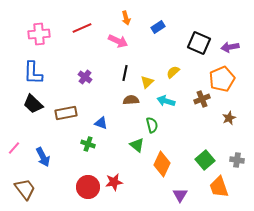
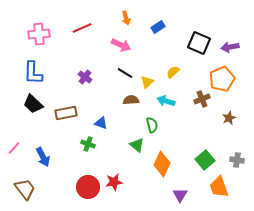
pink arrow: moved 3 px right, 4 px down
black line: rotated 70 degrees counterclockwise
